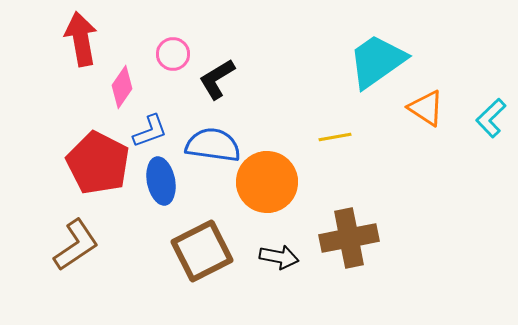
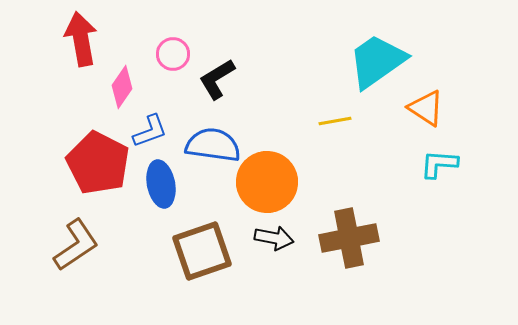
cyan L-shape: moved 52 px left, 46 px down; rotated 48 degrees clockwise
yellow line: moved 16 px up
blue ellipse: moved 3 px down
brown square: rotated 8 degrees clockwise
black arrow: moved 5 px left, 19 px up
